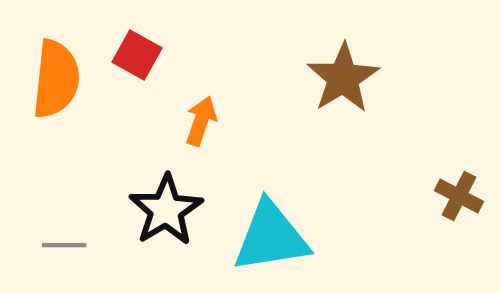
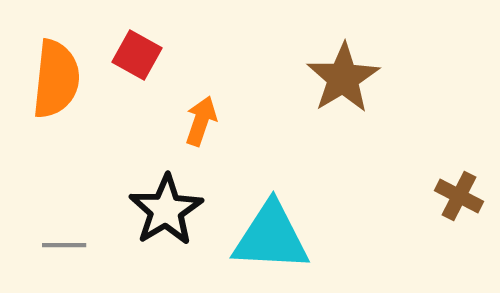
cyan triangle: rotated 12 degrees clockwise
